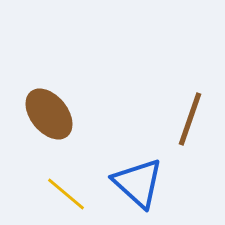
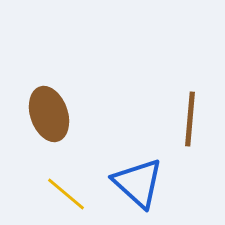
brown ellipse: rotated 20 degrees clockwise
brown line: rotated 14 degrees counterclockwise
